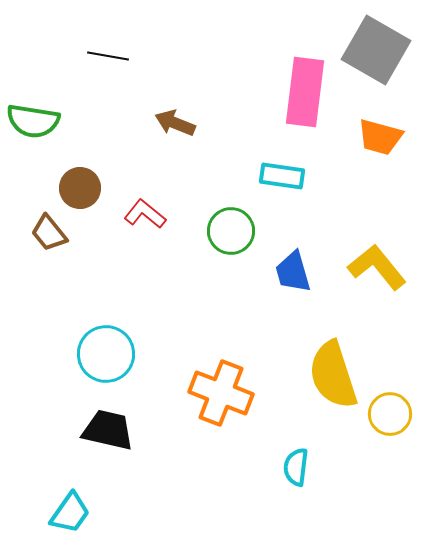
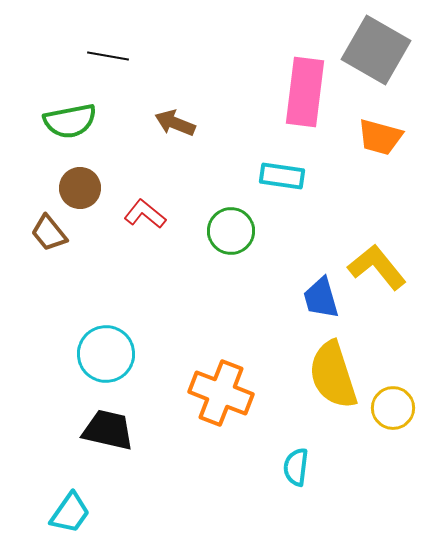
green semicircle: moved 37 px right; rotated 20 degrees counterclockwise
blue trapezoid: moved 28 px right, 26 px down
yellow circle: moved 3 px right, 6 px up
